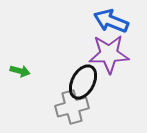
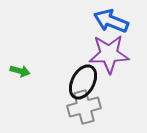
gray cross: moved 12 px right
